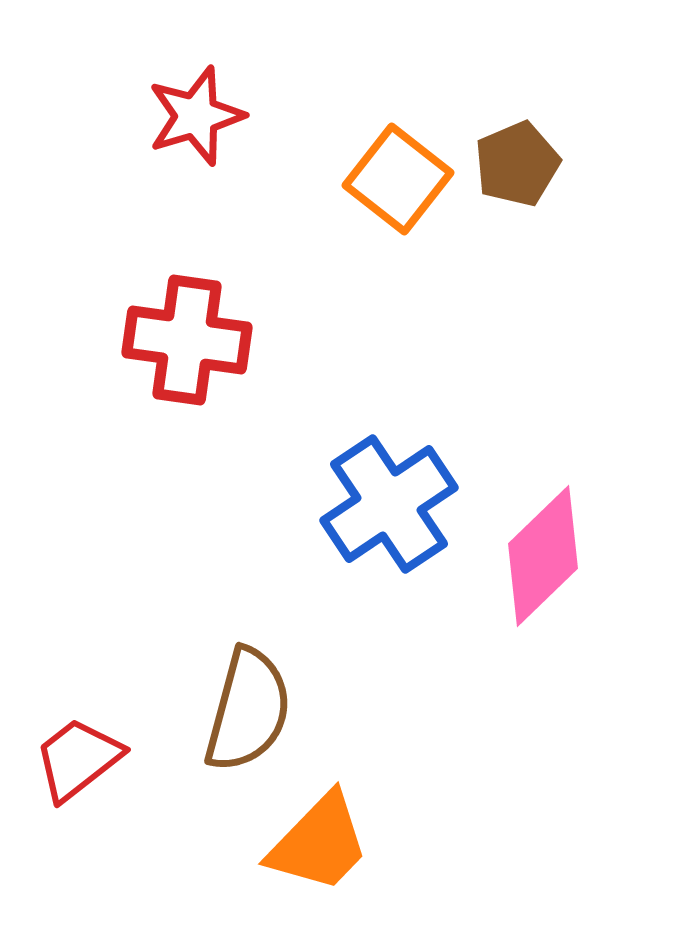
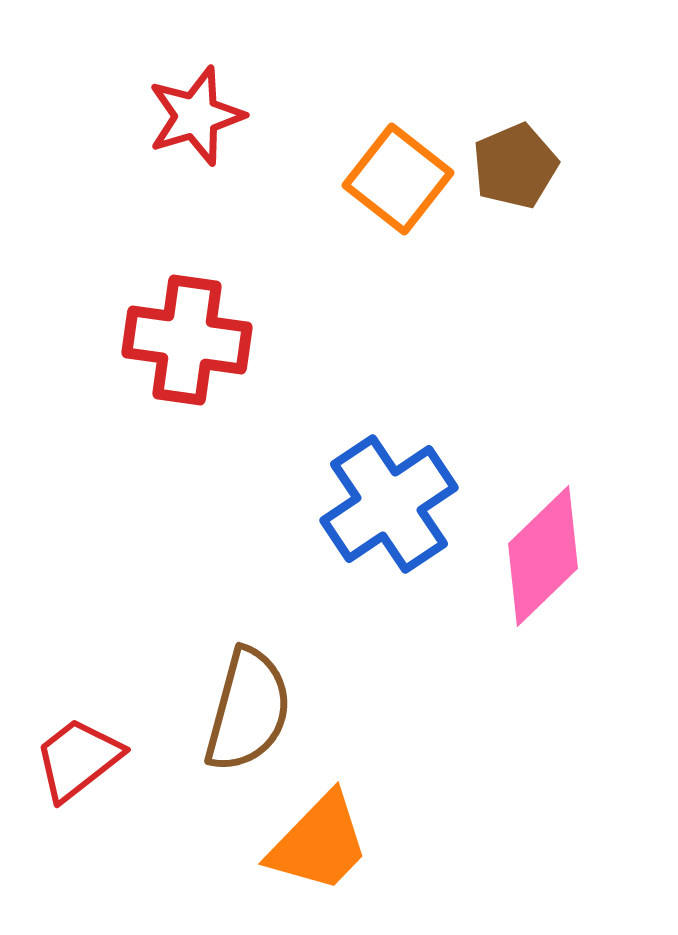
brown pentagon: moved 2 px left, 2 px down
